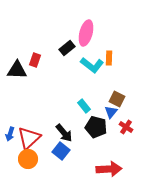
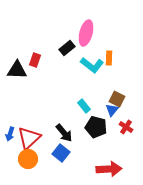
blue triangle: moved 1 px right, 2 px up
blue square: moved 2 px down
